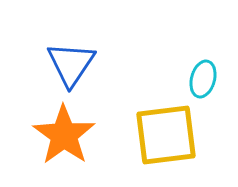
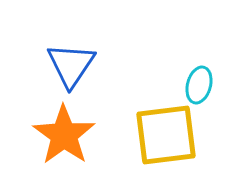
blue triangle: moved 1 px down
cyan ellipse: moved 4 px left, 6 px down
